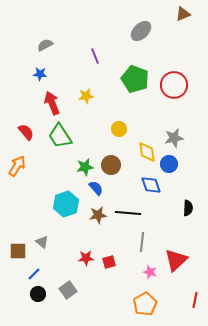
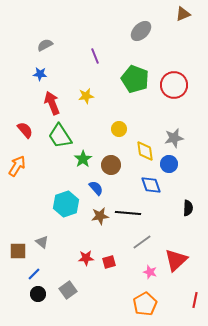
red semicircle: moved 1 px left, 2 px up
yellow diamond: moved 2 px left, 1 px up
green star: moved 2 px left, 8 px up; rotated 24 degrees counterclockwise
brown star: moved 2 px right, 1 px down
gray line: rotated 48 degrees clockwise
